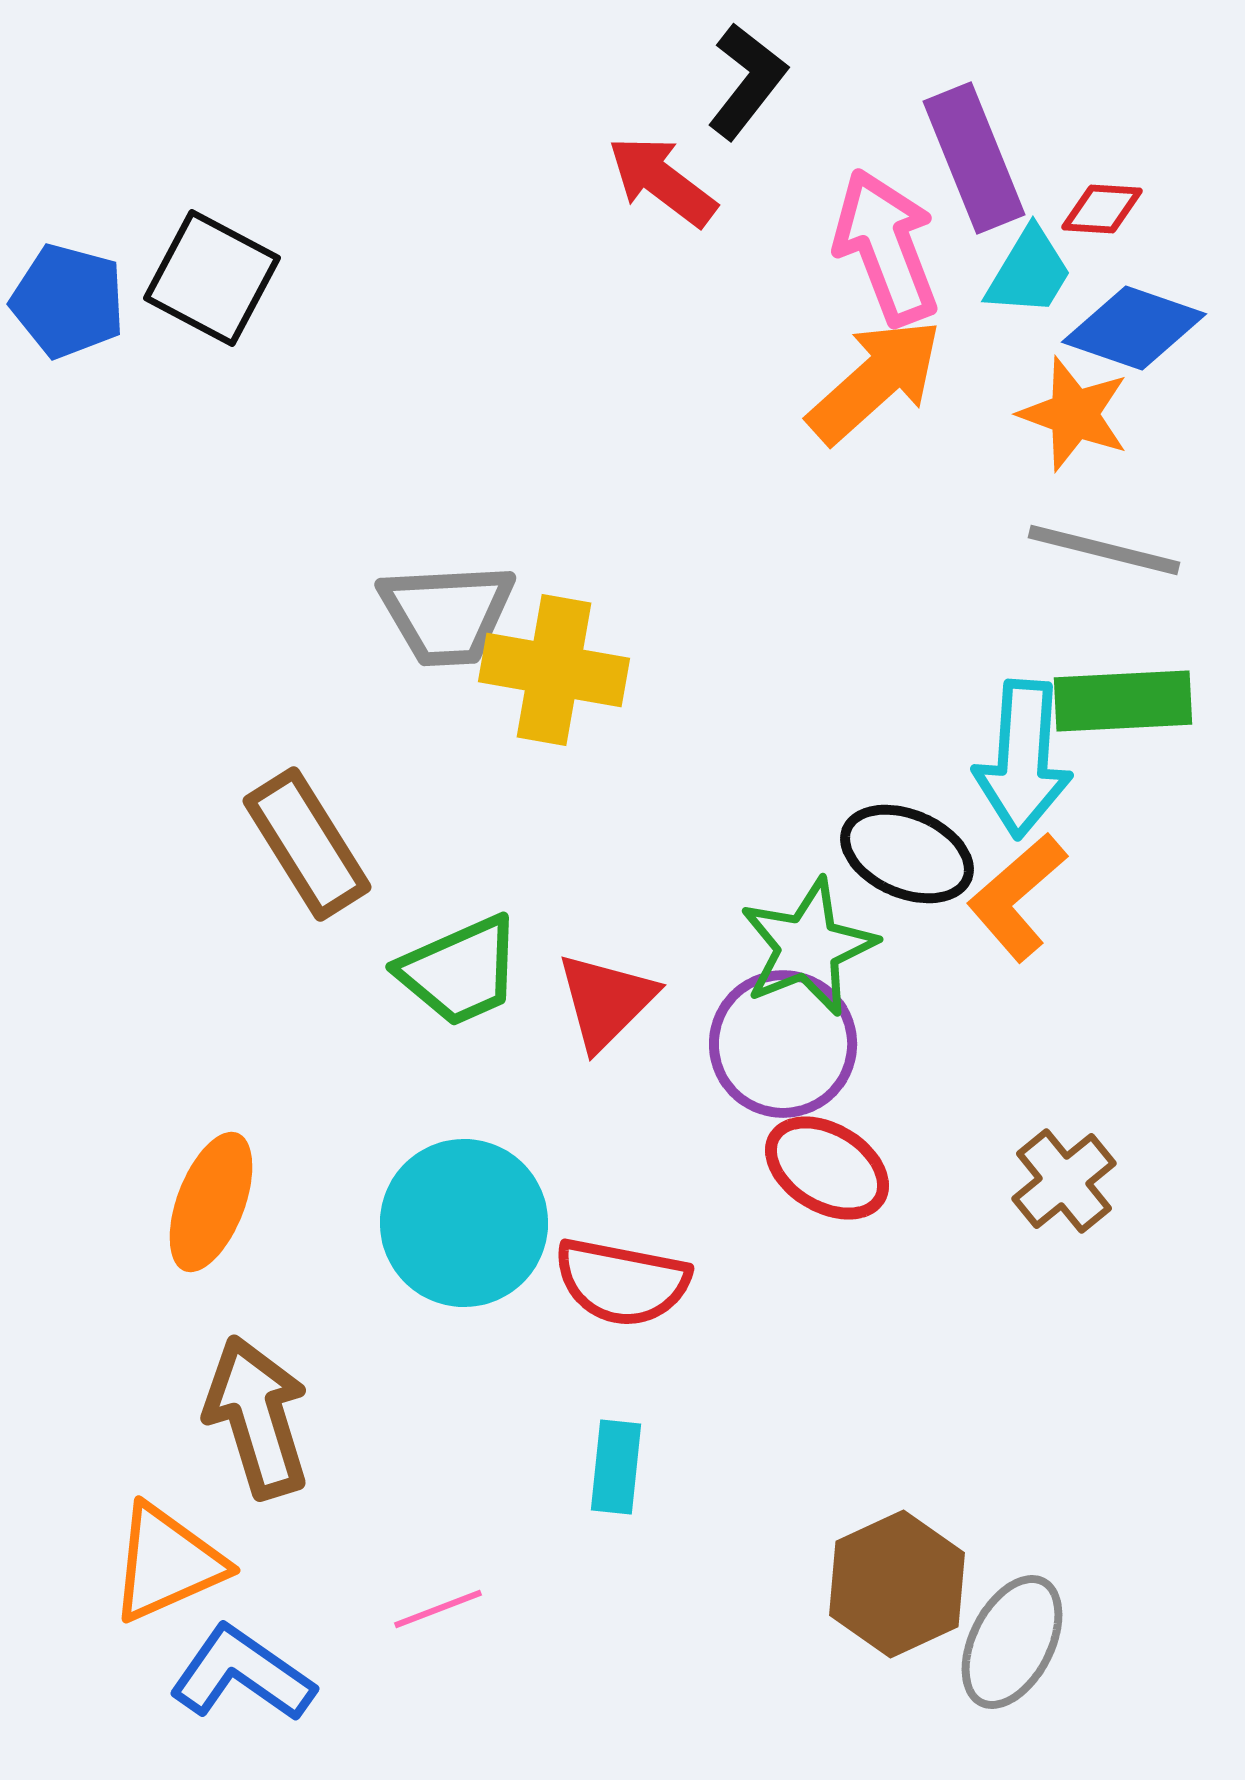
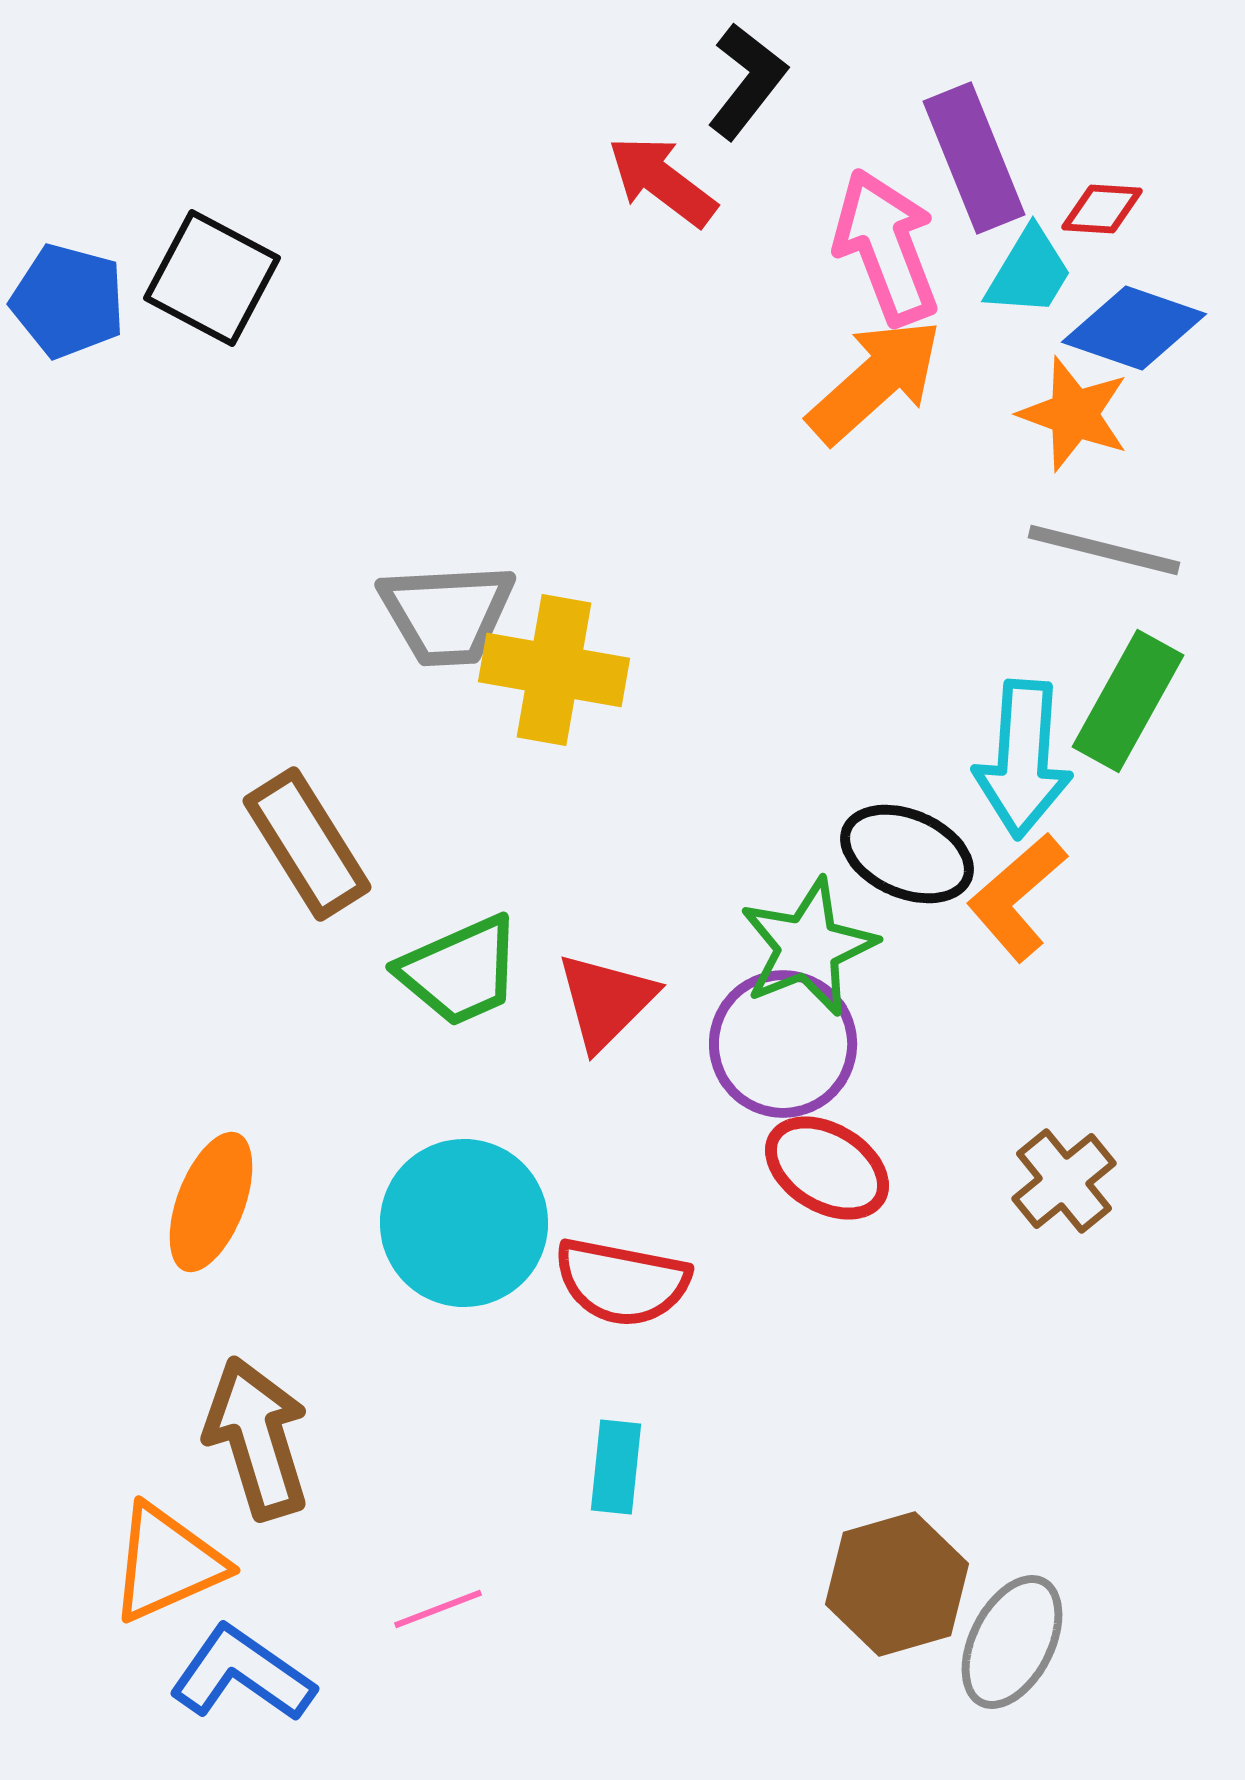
green rectangle: moved 5 px right; rotated 58 degrees counterclockwise
brown arrow: moved 21 px down
brown hexagon: rotated 9 degrees clockwise
